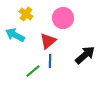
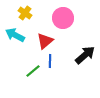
yellow cross: moved 1 px left, 1 px up
red triangle: moved 3 px left
